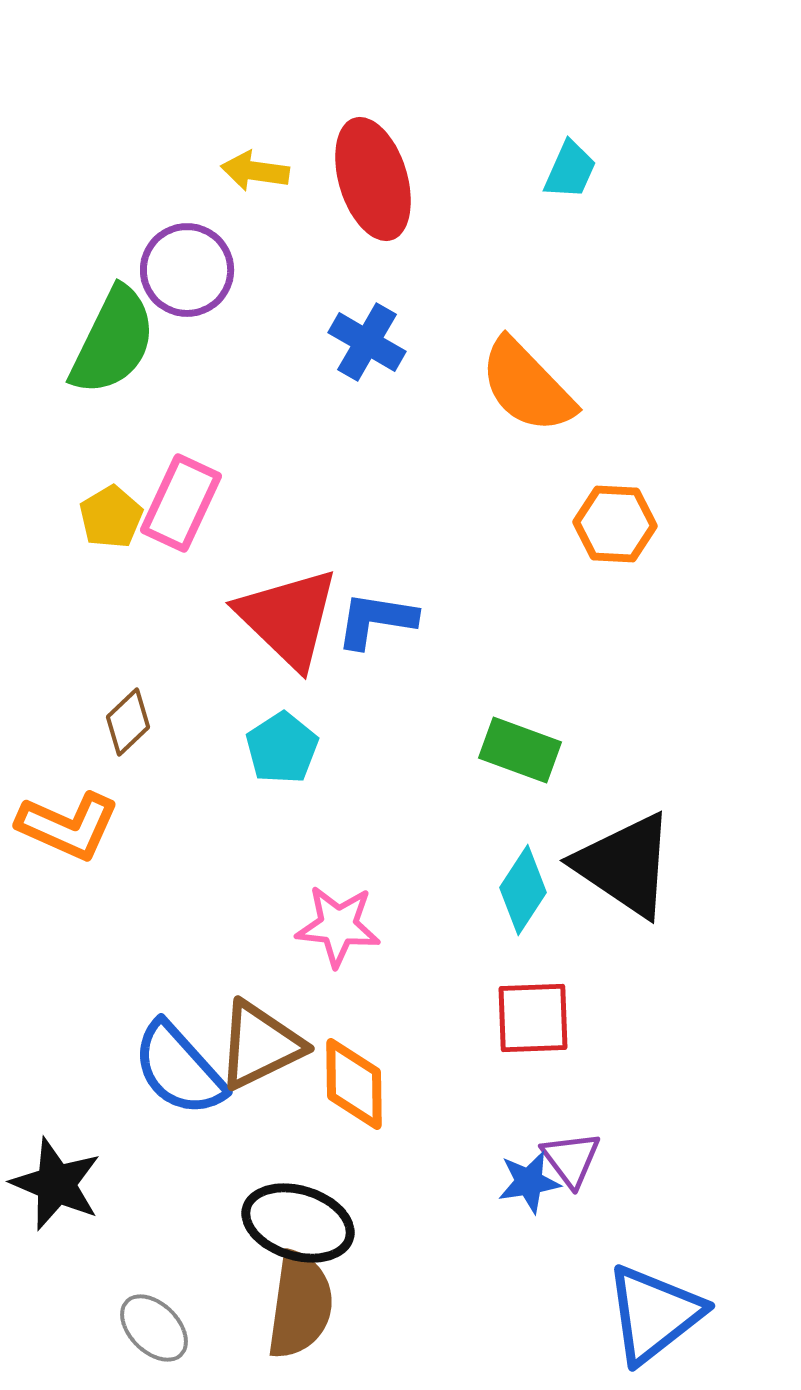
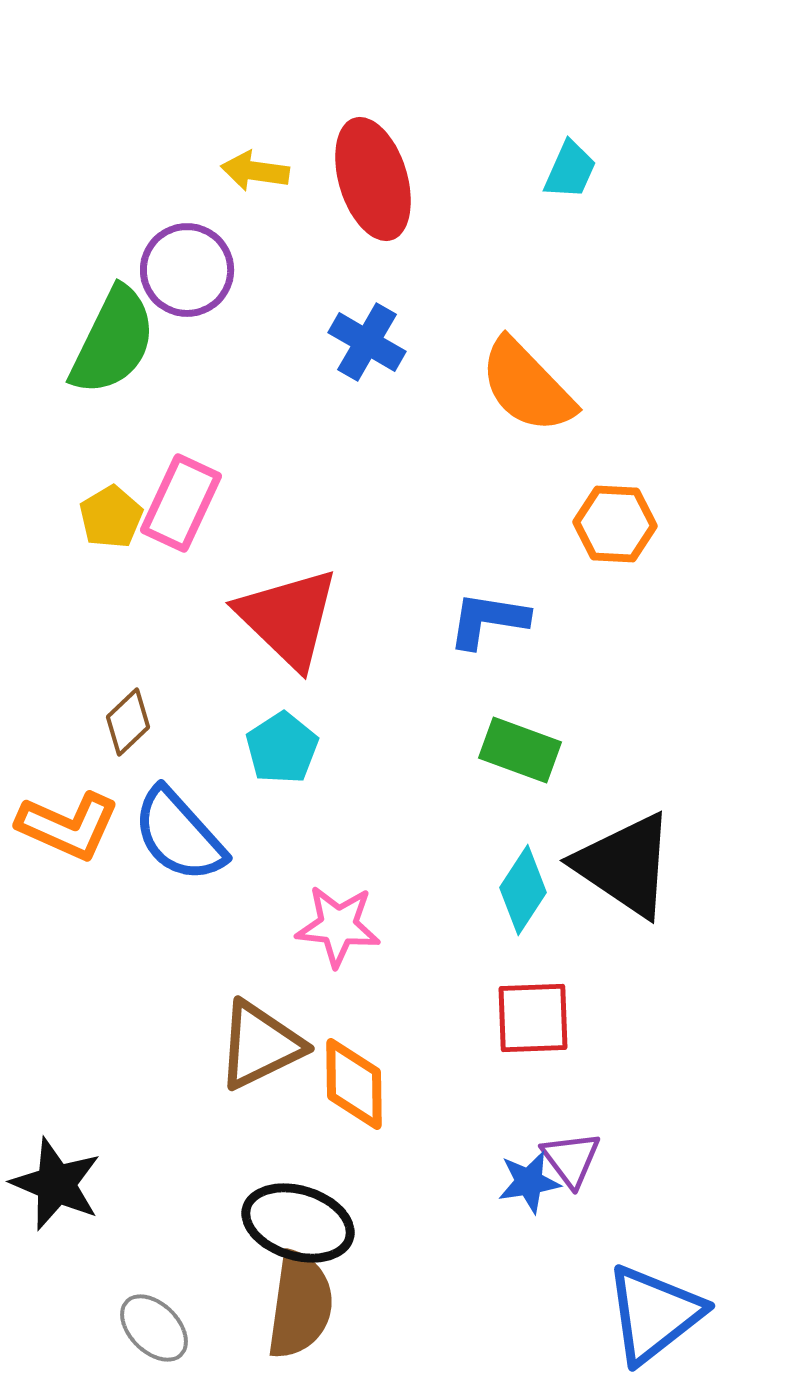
blue L-shape: moved 112 px right
blue semicircle: moved 234 px up
